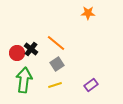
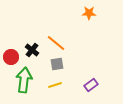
orange star: moved 1 px right
black cross: moved 1 px right, 1 px down
red circle: moved 6 px left, 4 px down
gray square: rotated 24 degrees clockwise
